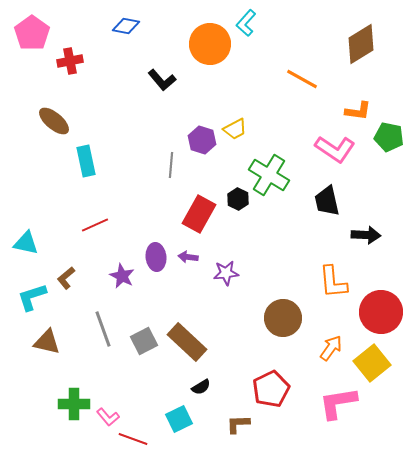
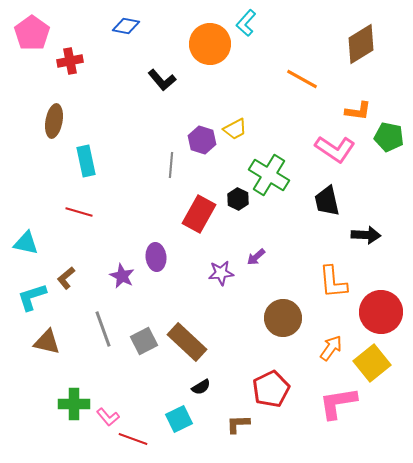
brown ellipse at (54, 121): rotated 60 degrees clockwise
red line at (95, 225): moved 16 px left, 13 px up; rotated 40 degrees clockwise
purple arrow at (188, 257): moved 68 px right; rotated 48 degrees counterclockwise
purple star at (226, 273): moved 5 px left
